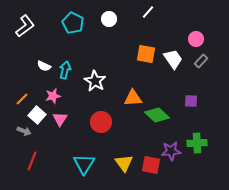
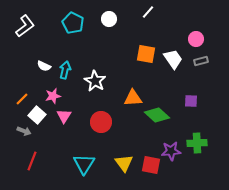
gray rectangle: rotated 32 degrees clockwise
pink triangle: moved 4 px right, 3 px up
